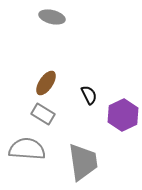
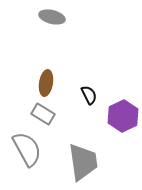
brown ellipse: rotated 25 degrees counterclockwise
purple hexagon: moved 1 px down
gray semicircle: rotated 57 degrees clockwise
